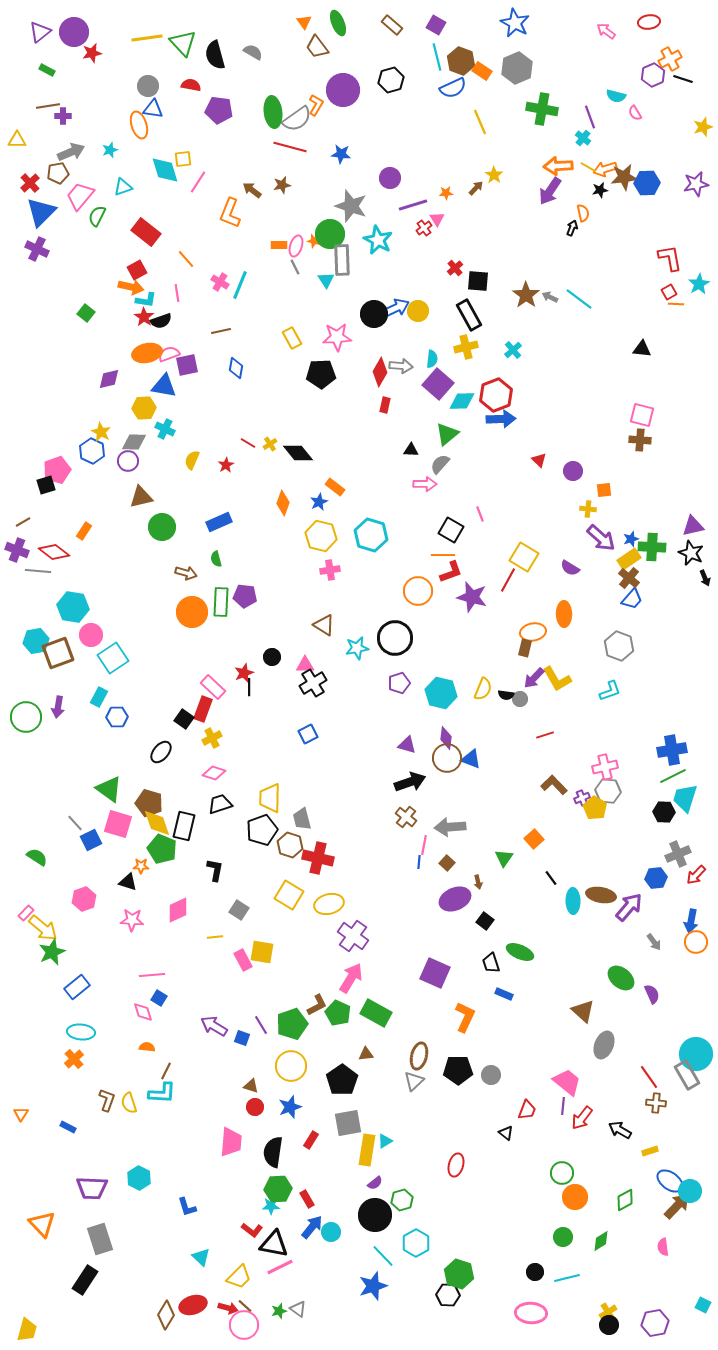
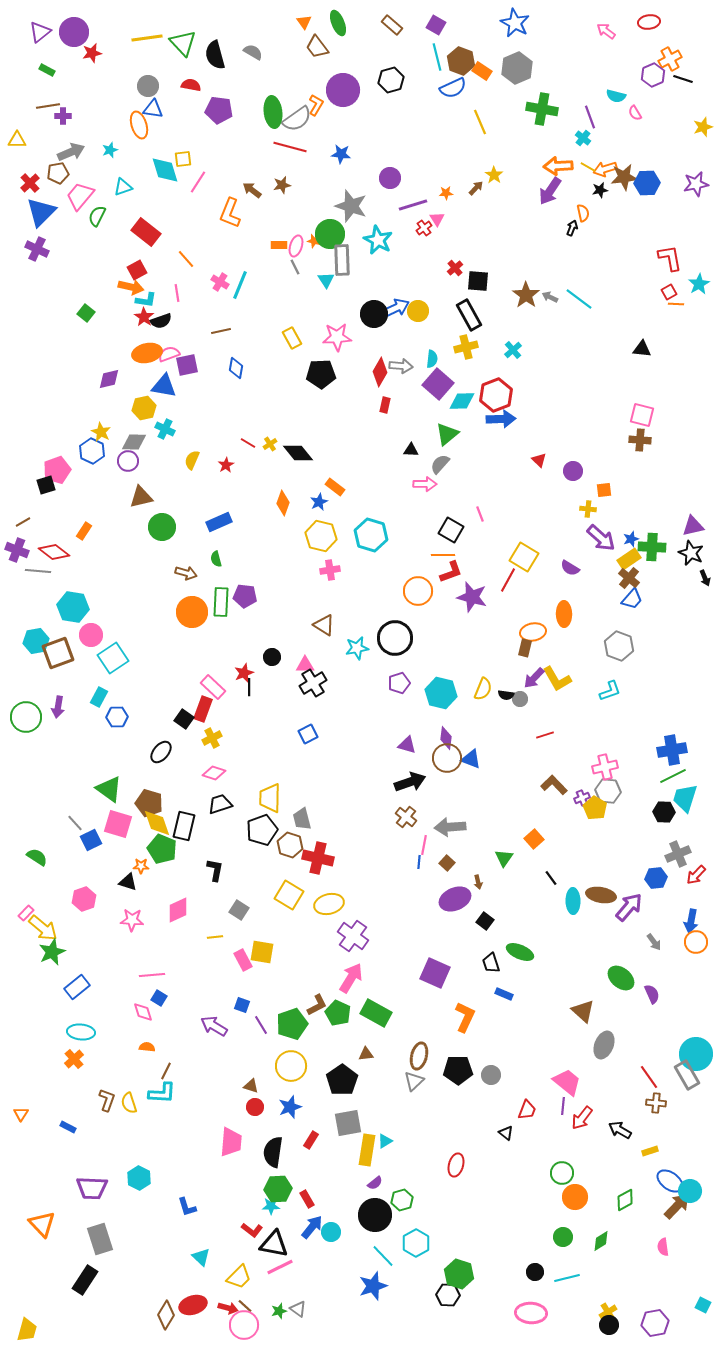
yellow hexagon at (144, 408): rotated 10 degrees counterclockwise
blue square at (242, 1038): moved 33 px up
